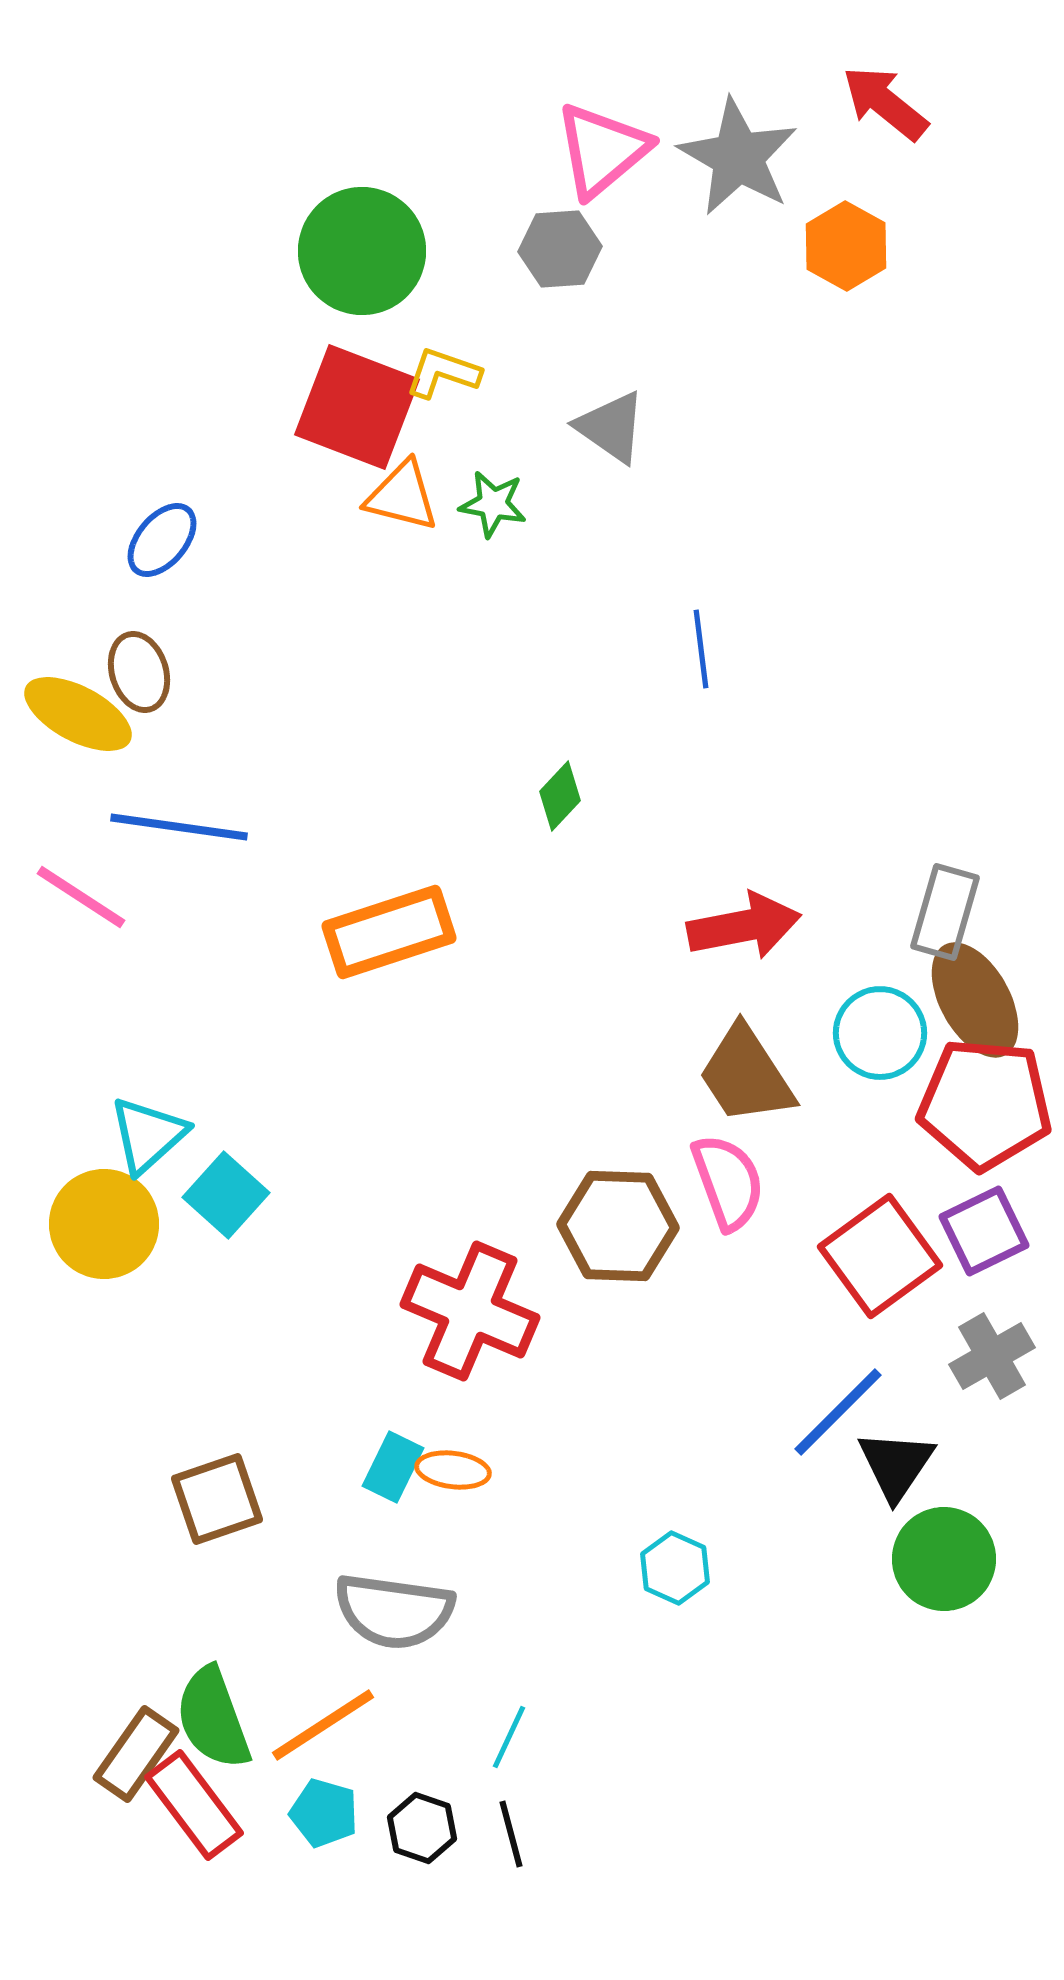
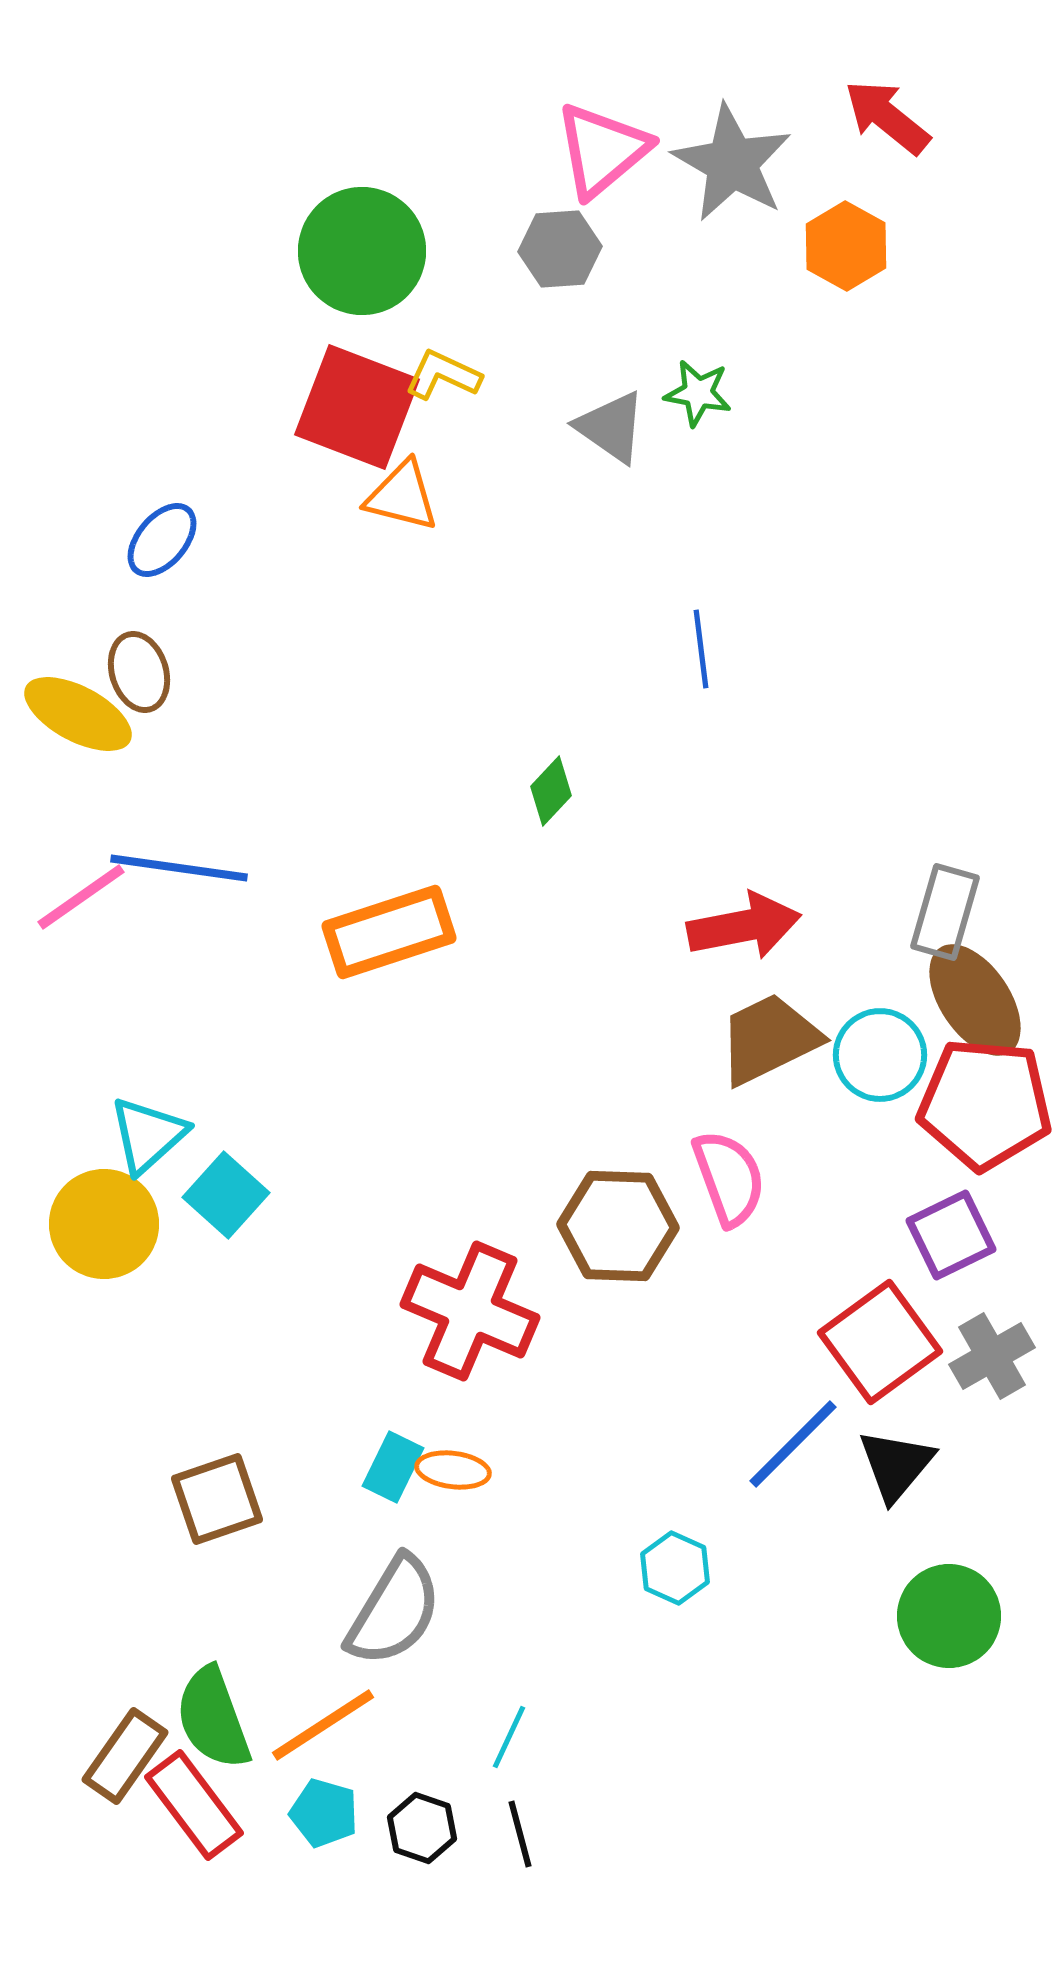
red arrow at (885, 103): moved 2 px right, 14 px down
gray star at (738, 157): moved 6 px left, 6 px down
yellow L-shape at (443, 373): moved 2 px down; rotated 6 degrees clockwise
green star at (493, 504): moved 205 px right, 111 px up
green diamond at (560, 796): moved 9 px left, 5 px up
blue line at (179, 827): moved 41 px down
pink line at (81, 897): rotated 68 degrees counterclockwise
brown ellipse at (975, 1000): rotated 5 degrees counterclockwise
cyan circle at (880, 1033): moved 22 px down
brown trapezoid at (746, 1075): moved 23 px right, 36 px up; rotated 97 degrees clockwise
pink semicircle at (728, 1182): moved 1 px right, 4 px up
purple square at (984, 1231): moved 33 px left, 4 px down
red square at (880, 1256): moved 86 px down
blue line at (838, 1412): moved 45 px left, 32 px down
black triangle at (896, 1465): rotated 6 degrees clockwise
green circle at (944, 1559): moved 5 px right, 57 px down
gray semicircle at (394, 1611): rotated 67 degrees counterclockwise
brown rectangle at (136, 1754): moved 11 px left, 2 px down
black line at (511, 1834): moved 9 px right
